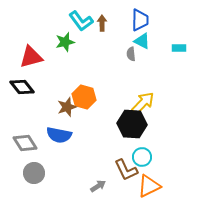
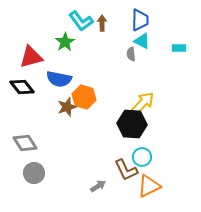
green star: rotated 18 degrees counterclockwise
blue semicircle: moved 56 px up
